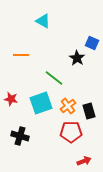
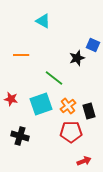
blue square: moved 1 px right, 2 px down
black star: rotated 21 degrees clockwise
cyan square: moved 1 px down
